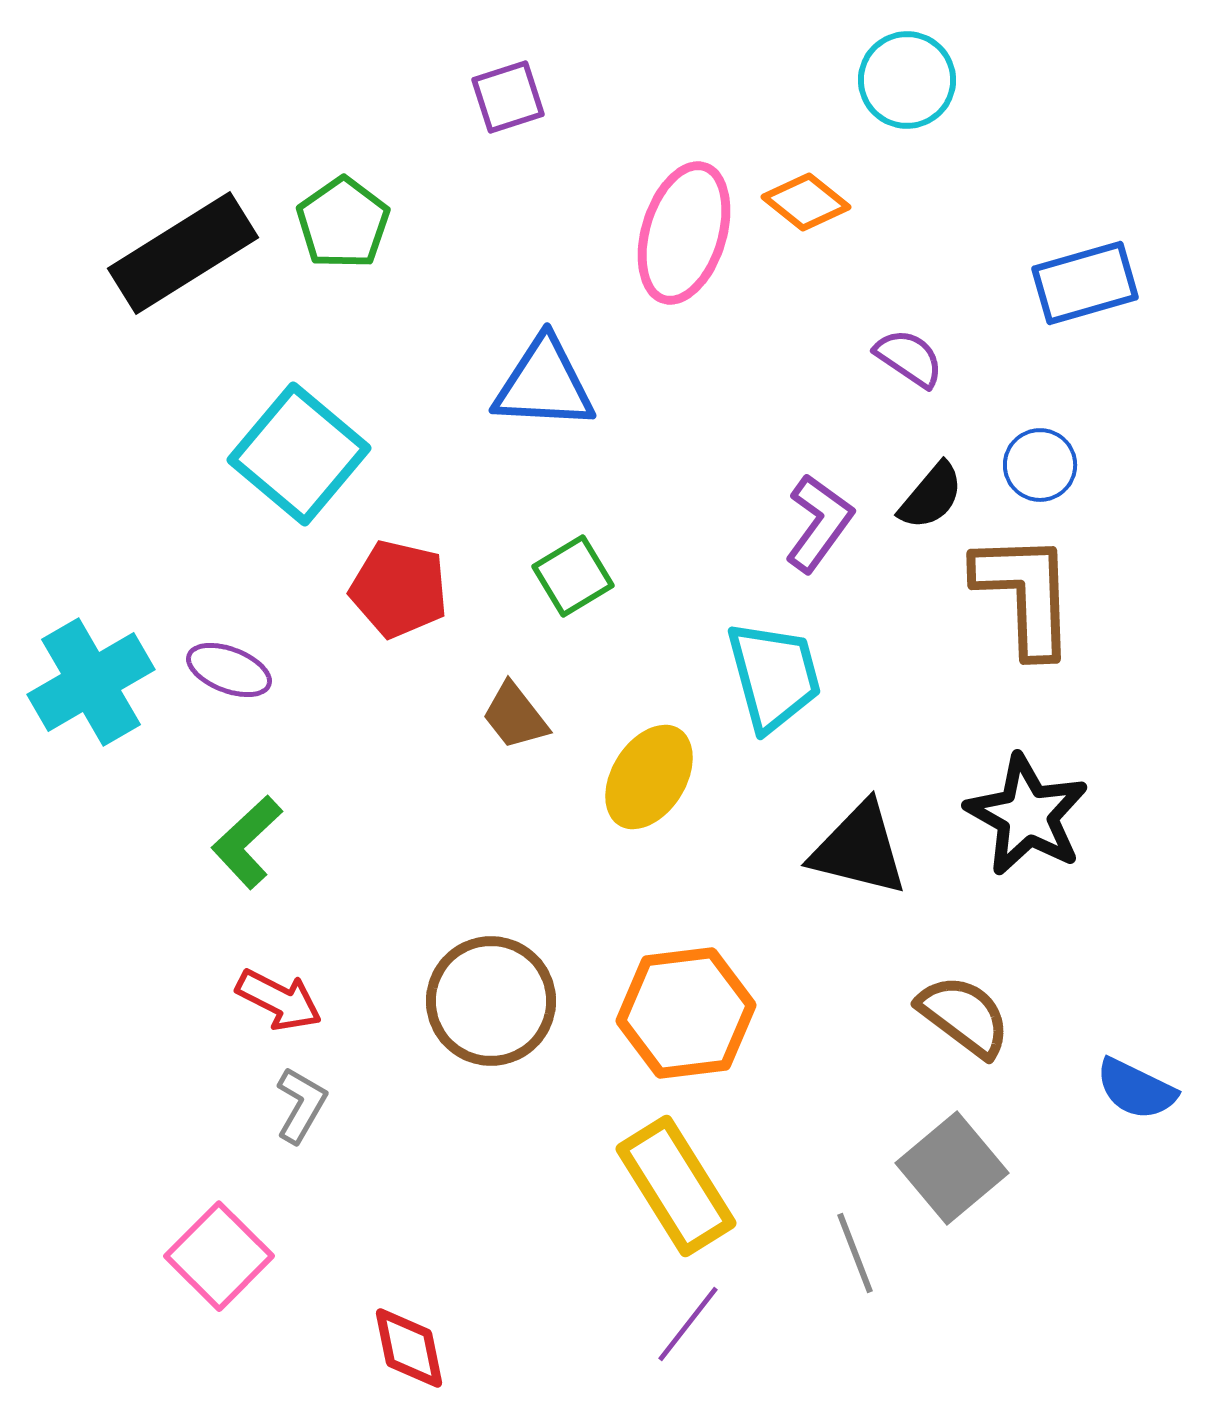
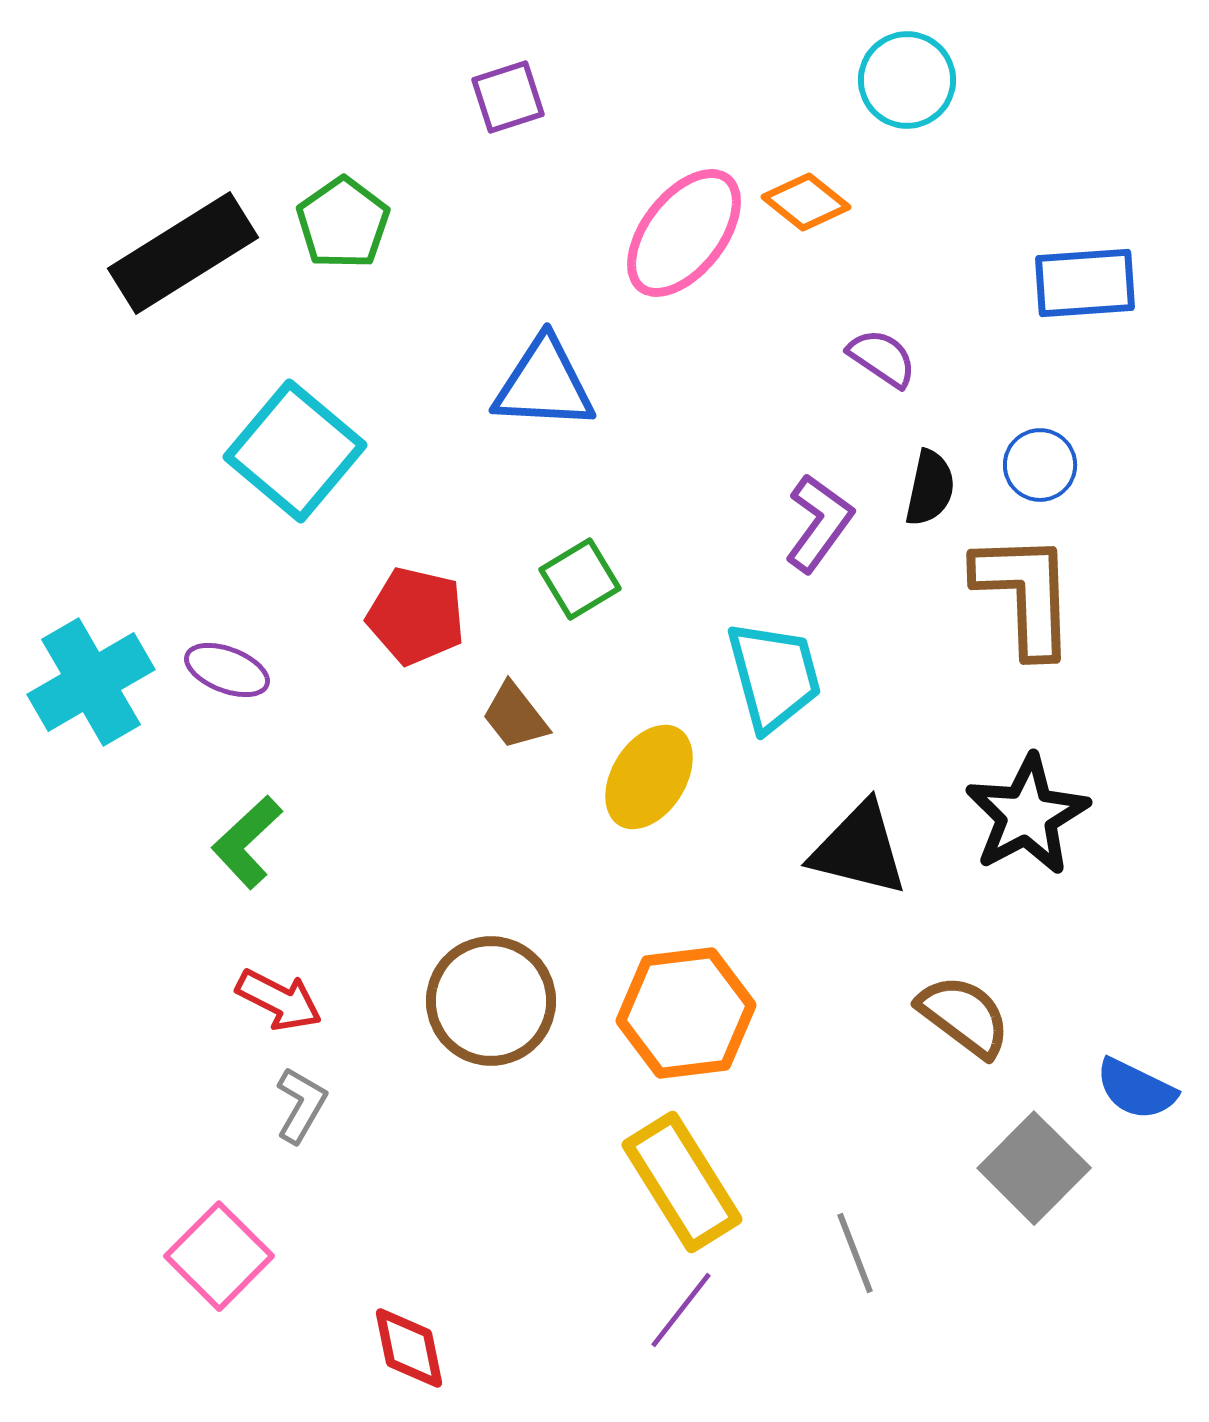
pink ellipse: rotated 21 degrees clockwise
blue rectangle: rotated 12 degrees clockwise
purple semicircle: moved 27 px left
cyan square: moved 4 px left, 3 px up
black semicircle: moved 1 px left, 8 px up; rotated 28 degrees counterclockwise
green square: moved 7 px right, 3 px down
red pentagon: moved 17 px right, 27 px down
purple ellipse: moved 2 px left
black star: rotated 15 degrees clockwise
gray square: moved 82 px right; rotated 5 degrees counterclockwise
yellow rectangle: moved 6 px right, 4 px up
purple line: moved 7 px left, 14 px up
